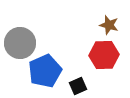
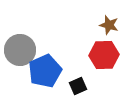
gray circle: moved 7 px down
